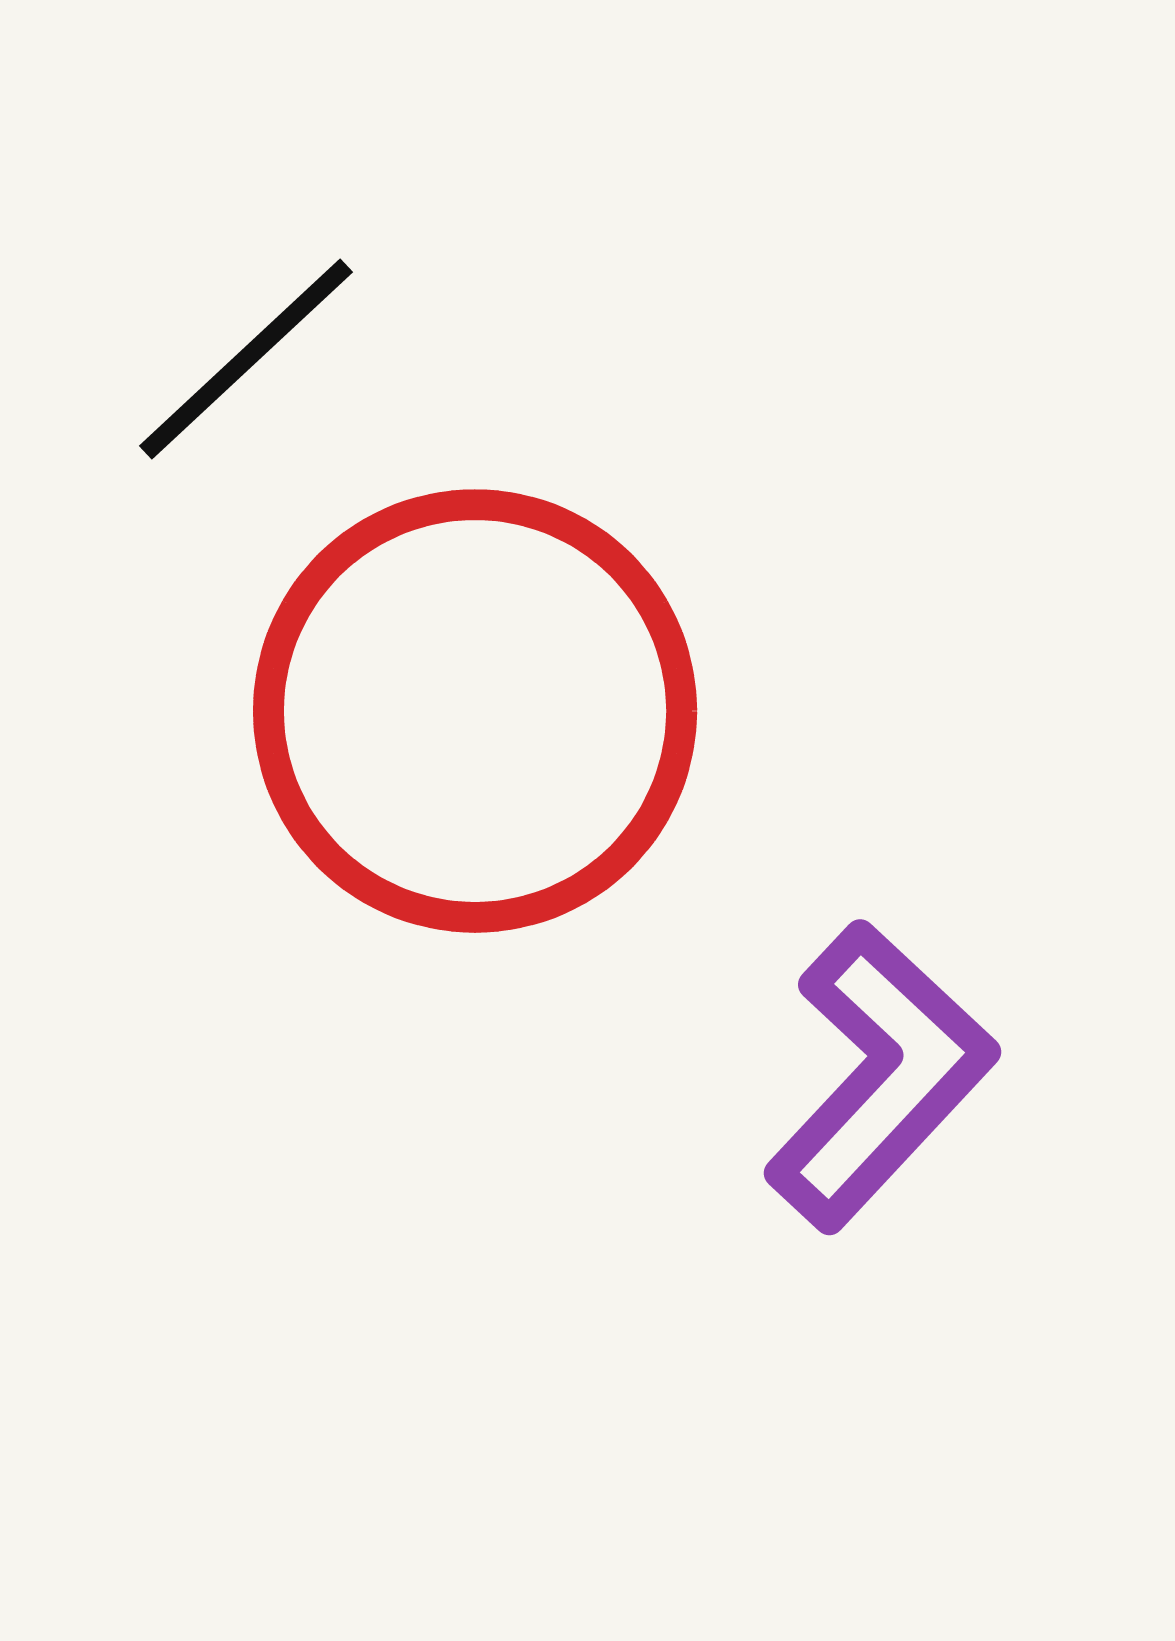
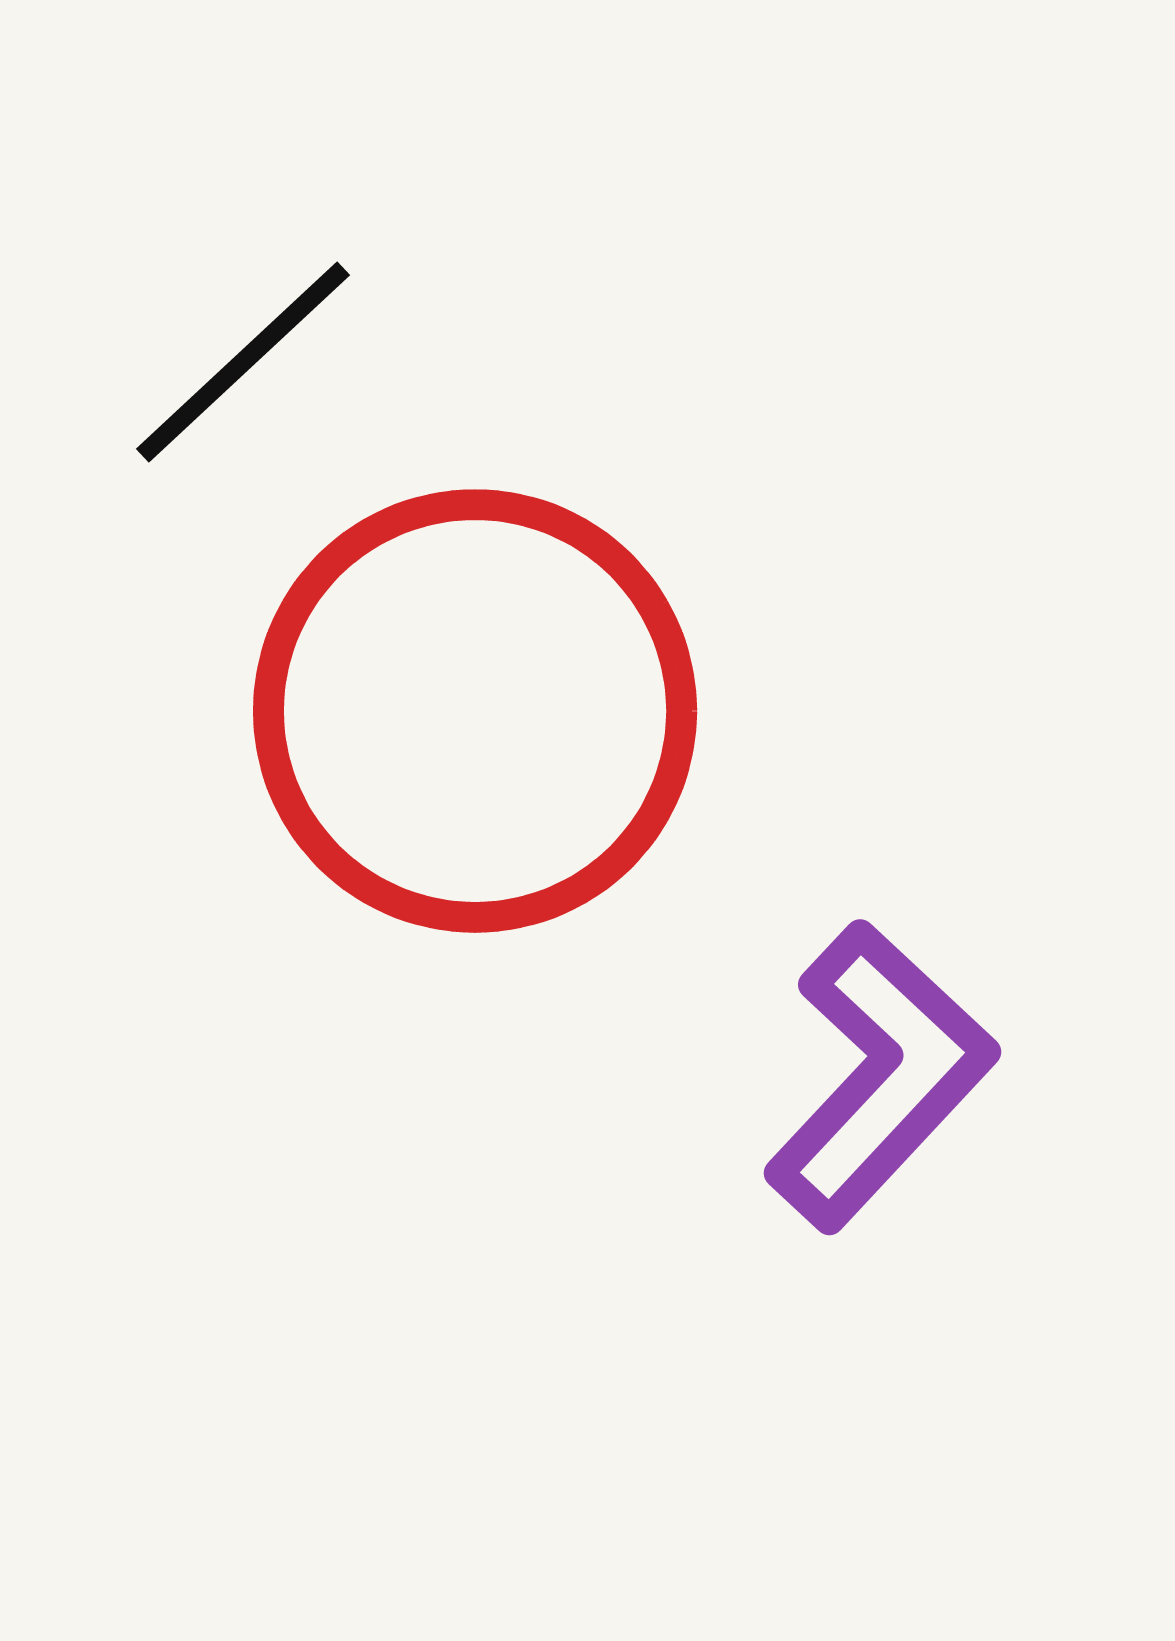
black line: moved 3 px left, 3 px down
